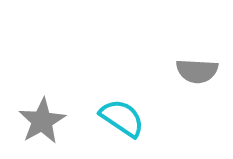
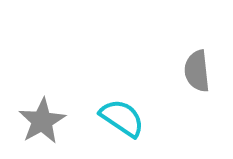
gray semicircle: rotated 81 degrees clockwise
